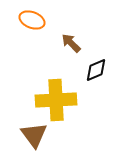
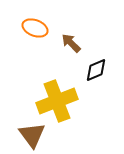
orange ellipse: moved 3 px right, 8 px down
yellow cross: moved 1 px right, 1 px down; rotated 18 degrees counterclockwise
brown triangle: moved 2 px left
